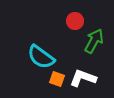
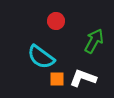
red circle: moved 19 px left
orange square: rotated 21 degrees counterclockwise
